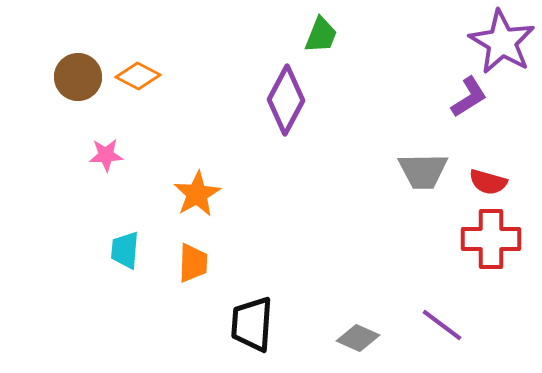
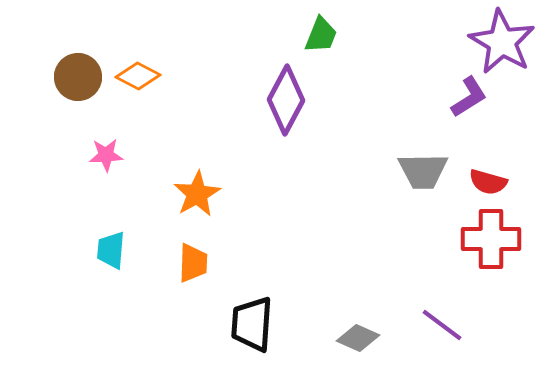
cyan trapezoid: moved 14 px left
